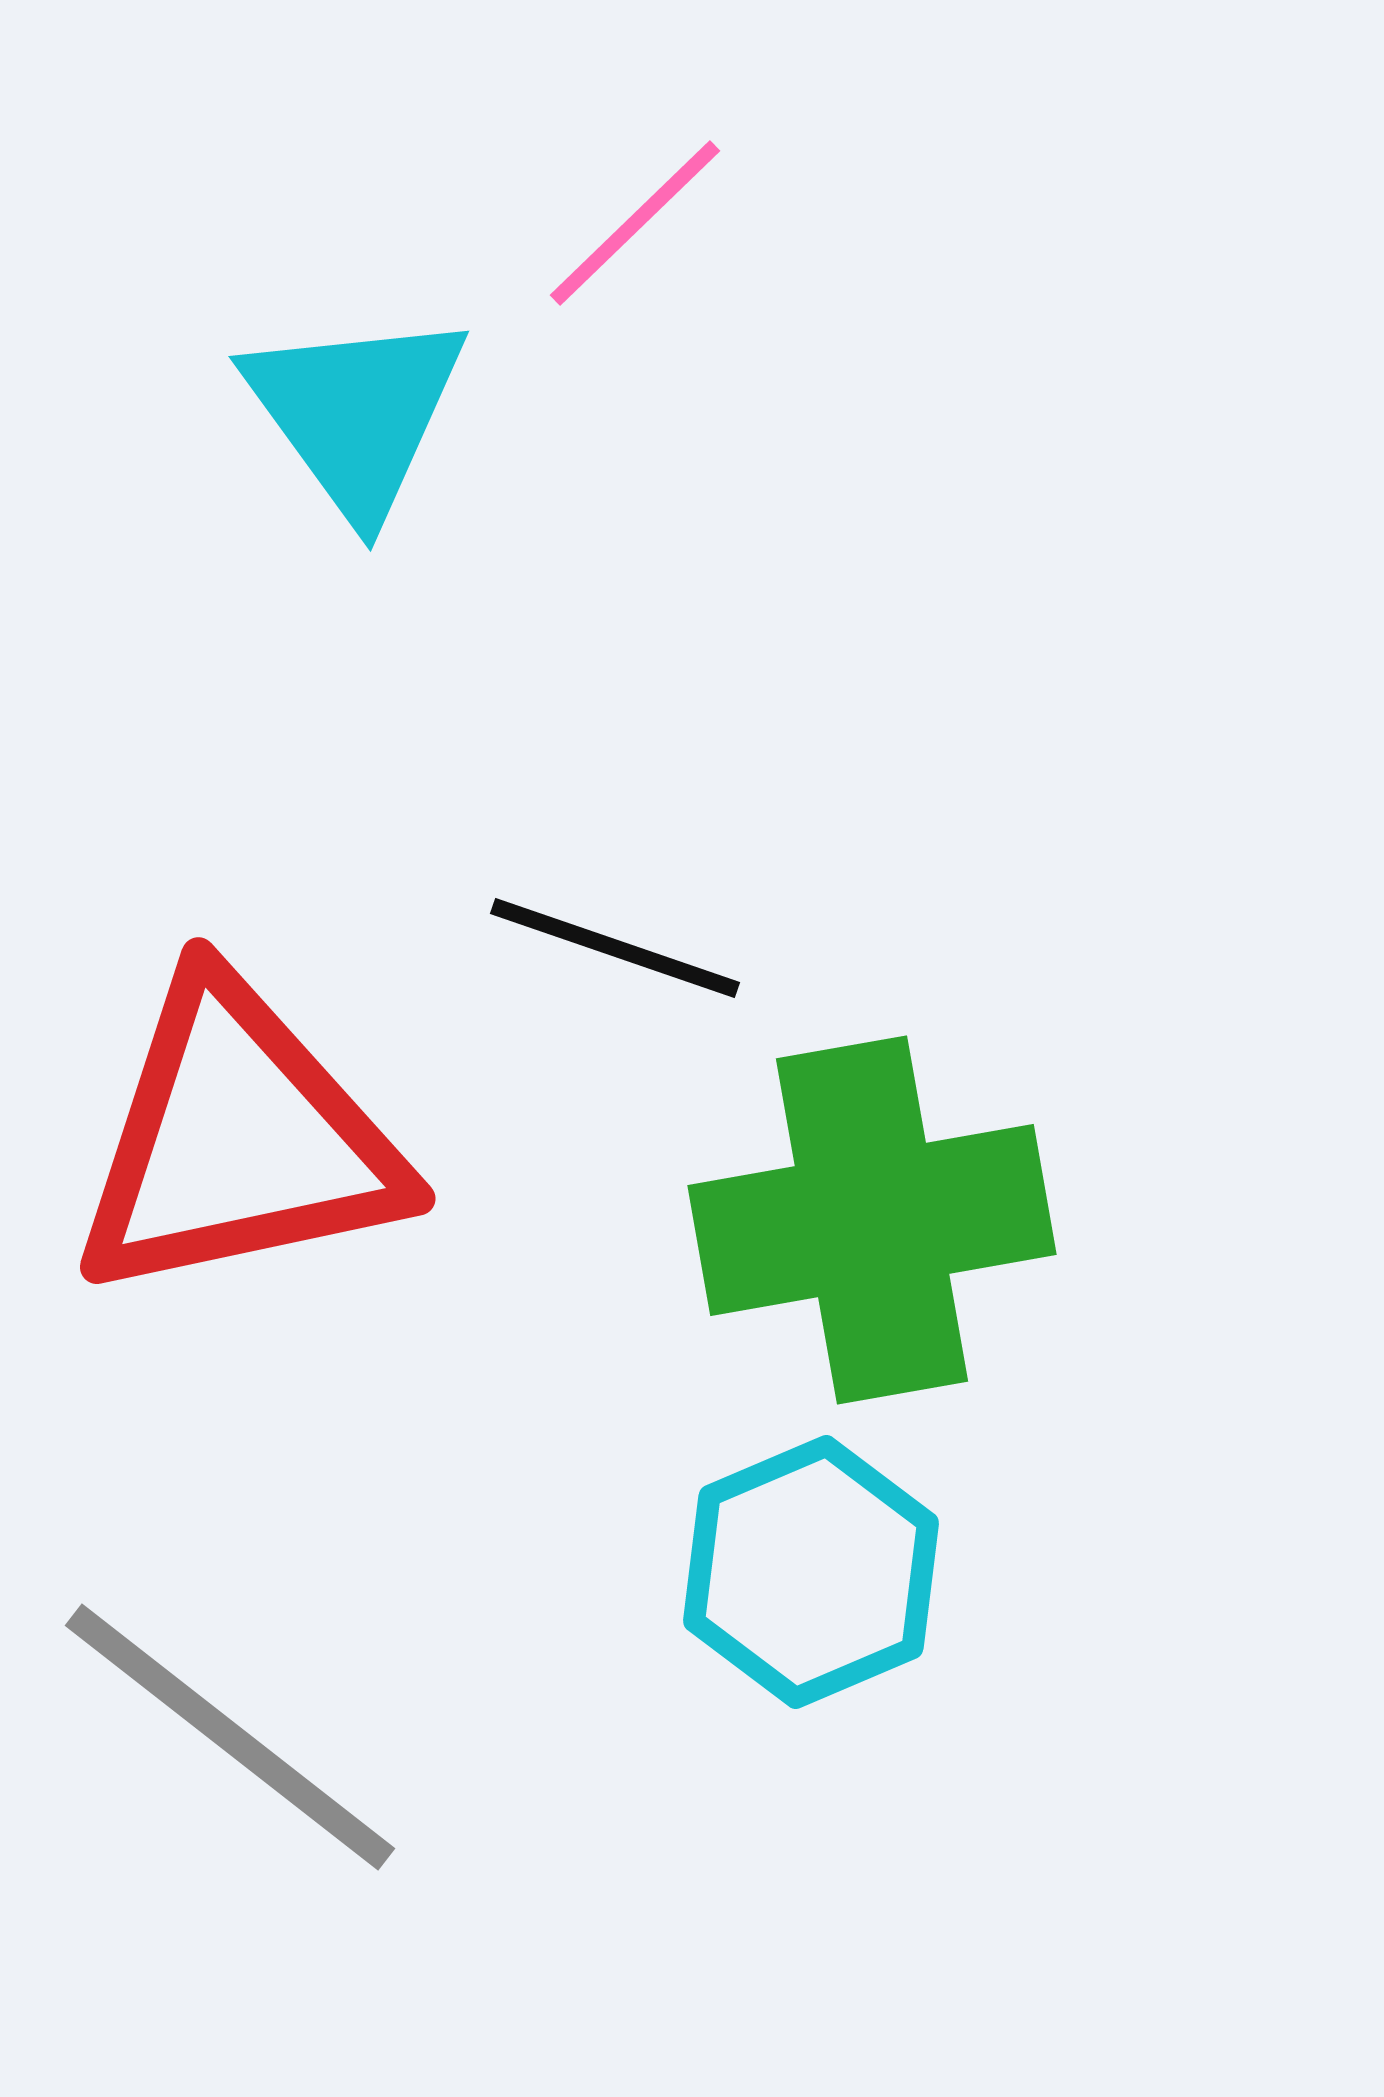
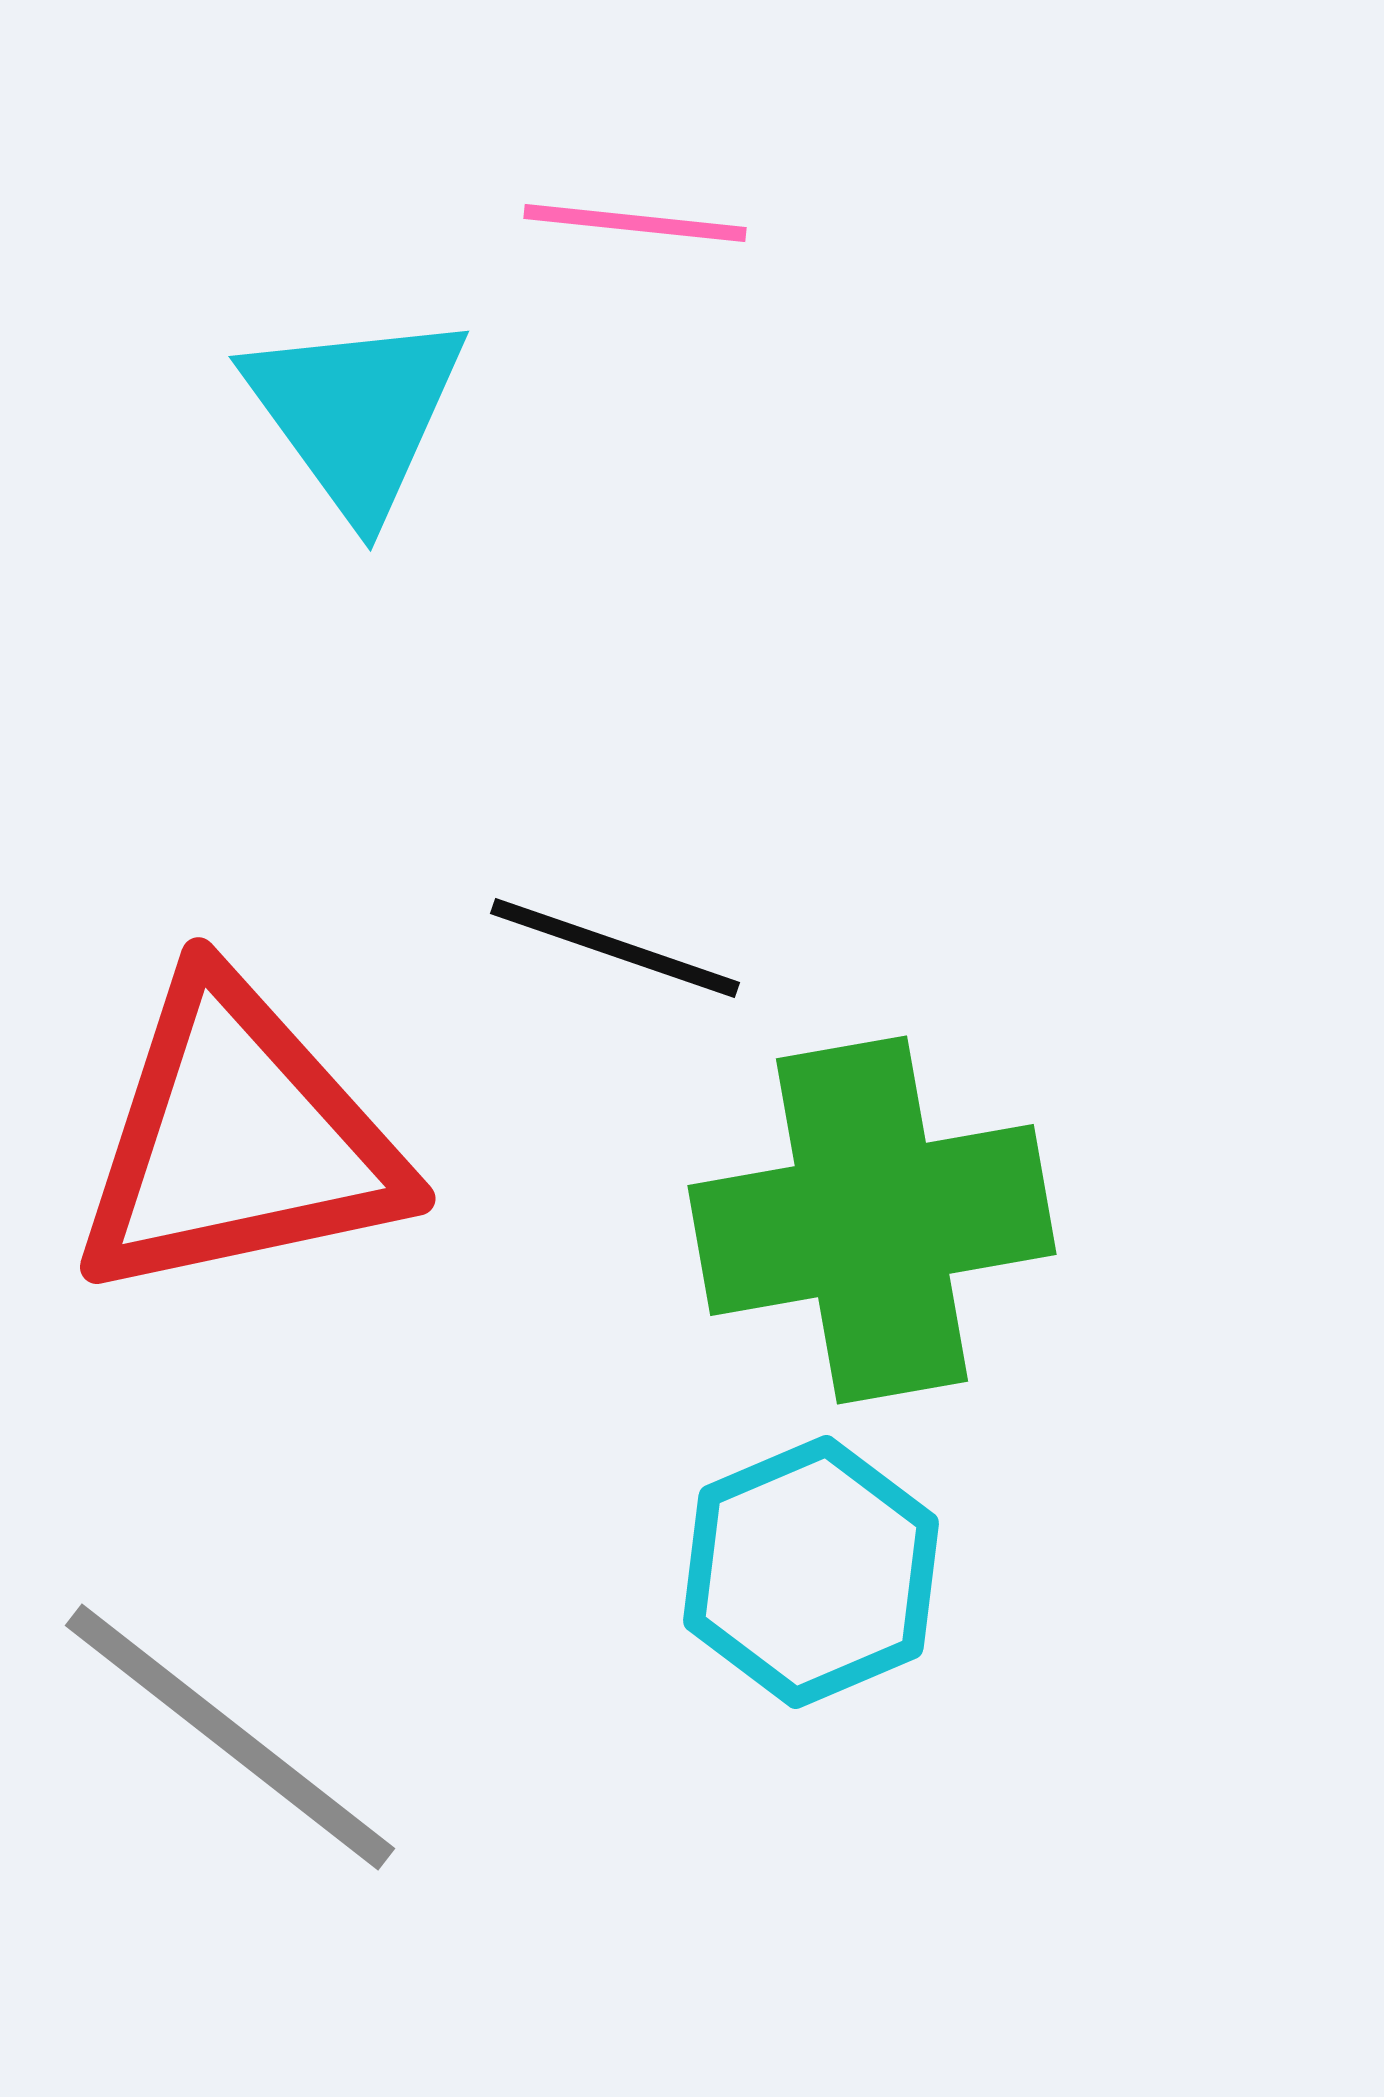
pink line: rotated 50 degrees clockwise
